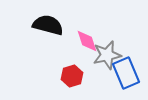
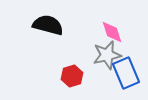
pink diamond: moved 25 px right, 9 px up
